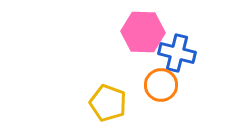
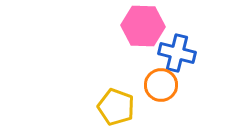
pink hexagon: moved 6 px up
yellow pentagon: moved 8 px right, 4 px down
